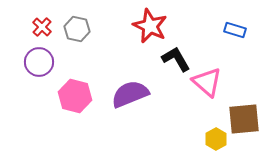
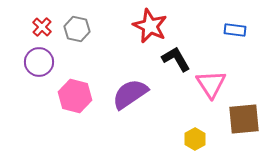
blue rectangle: rotated 10 degrees counterclockwise
pink triangle: moved 4 px right, 2 px down; rotated 16 degrees clockwise
purple semicircle: rotated 12 degrees counterclockwise
yellow hexagon: moved 21 px left
